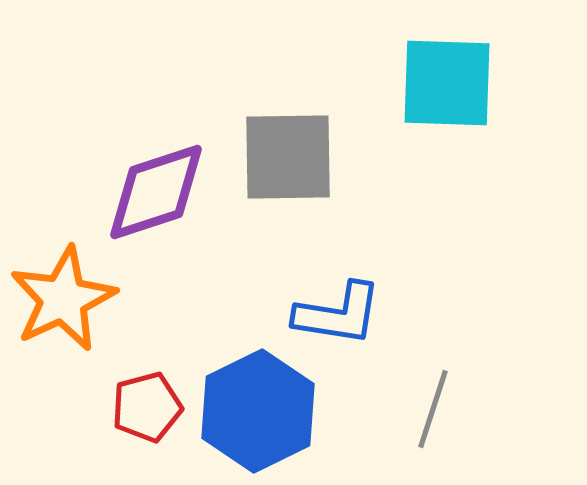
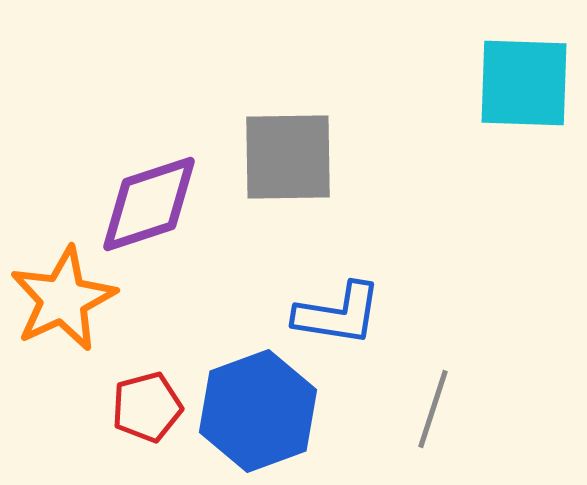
cyan square: moved 77 px right
purple diamond: moved 7 px left, 12 px down
blue hexagon: rotated 6 degrees clockwise
